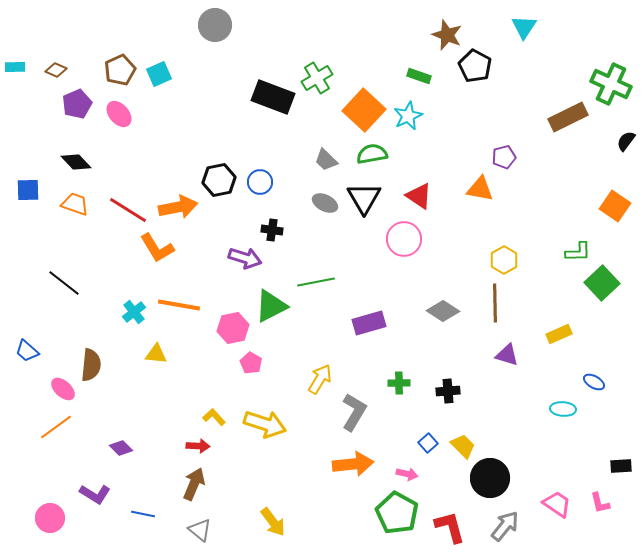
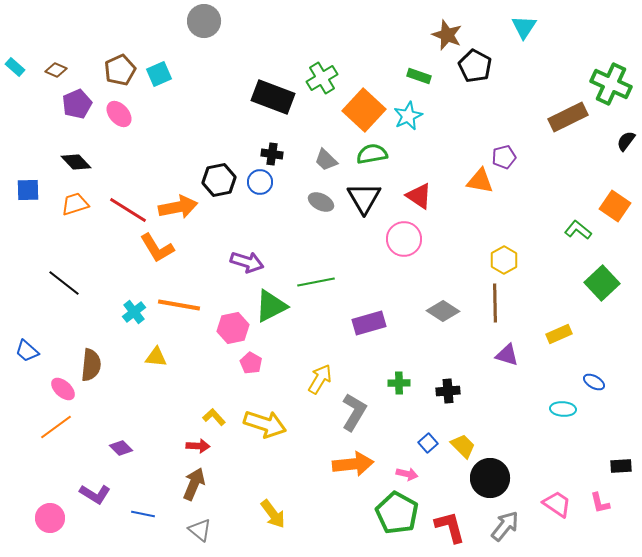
gray circle at (215, 25): moved 11 px left, 4 px up
cyan rectangle at (15, 67): rotated 42 degrees clockwise
green cross at (317, 78): moved 5 px right
orange triangle at (480, 189): moved 8 px up
gray ellipse at (325, 203): moved 4 px left, 1 px up
orange trapezoid at (75, 204): rotated 36 degrees counterclockwise
black cross at (272, 230): moved 76 px up
green L-shape at (578, 252): moved 22 px up; rotated 140 degrees counterclockwise
purple arrow at (245, 258): moved 2 px right, 4 px down
yellow triangle at (156, 354): moved 3 px down
yellow arrow at (273, 522): moved 8 px up
